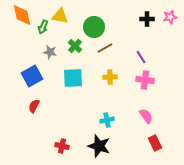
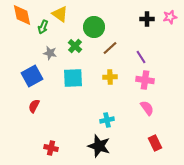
yellow triangle: moved 2 px up; rotated 24 degrees clockwise
brown line: moved 5 px right; rotated 14 degrees counterclockwise
gray star: moved 1 px down
pink semicircle: moved 1 px right, 8 px up
red cross: moved 11 px left, 2 px down
